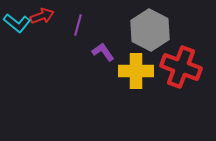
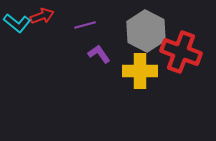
purple line: moved 7 px right; rotated 60 degrees clockwise
gray hexagon: moved 4 px left, 1 px down
purple L-shape: moved 4 px left, 2 px down
red cross: moved 15 px up
yellow cross: moved 4 px right
